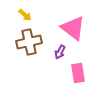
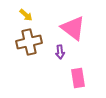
yellow arrow: moved 1 px right
purple arrow: rotated 32 degrees counterclockwise
pink rectangle: moved 5 px down
